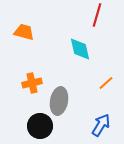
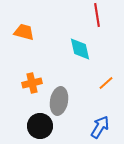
red line: rotated 25 degrees counterclockwise
blue arrow: moved 1 px left, 2 px down
